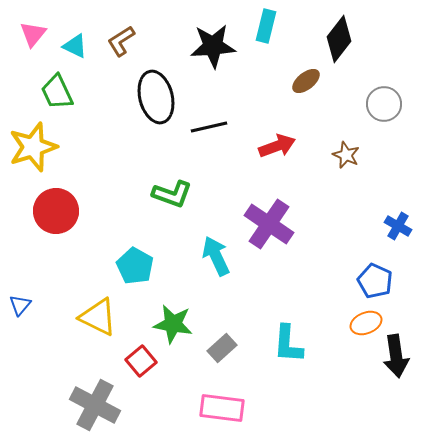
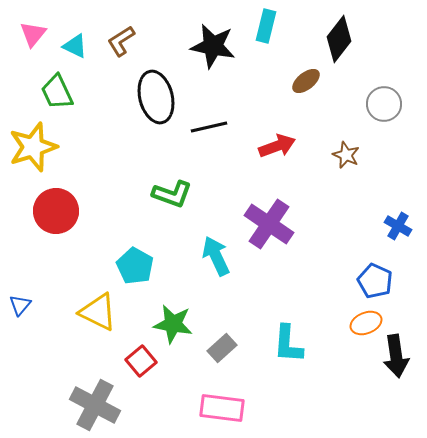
black star: rotated 15 degrees clockwise
yellow triangle: moved 5 px up
